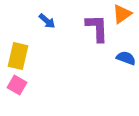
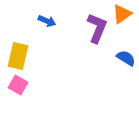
blue arrow: rotated 18 degrees counterclockwise
purple L-shape: rotated 24 degrees clockwise
blue semicircle: rotated 12 degrees clockwise
pink square: moved 1 px right
